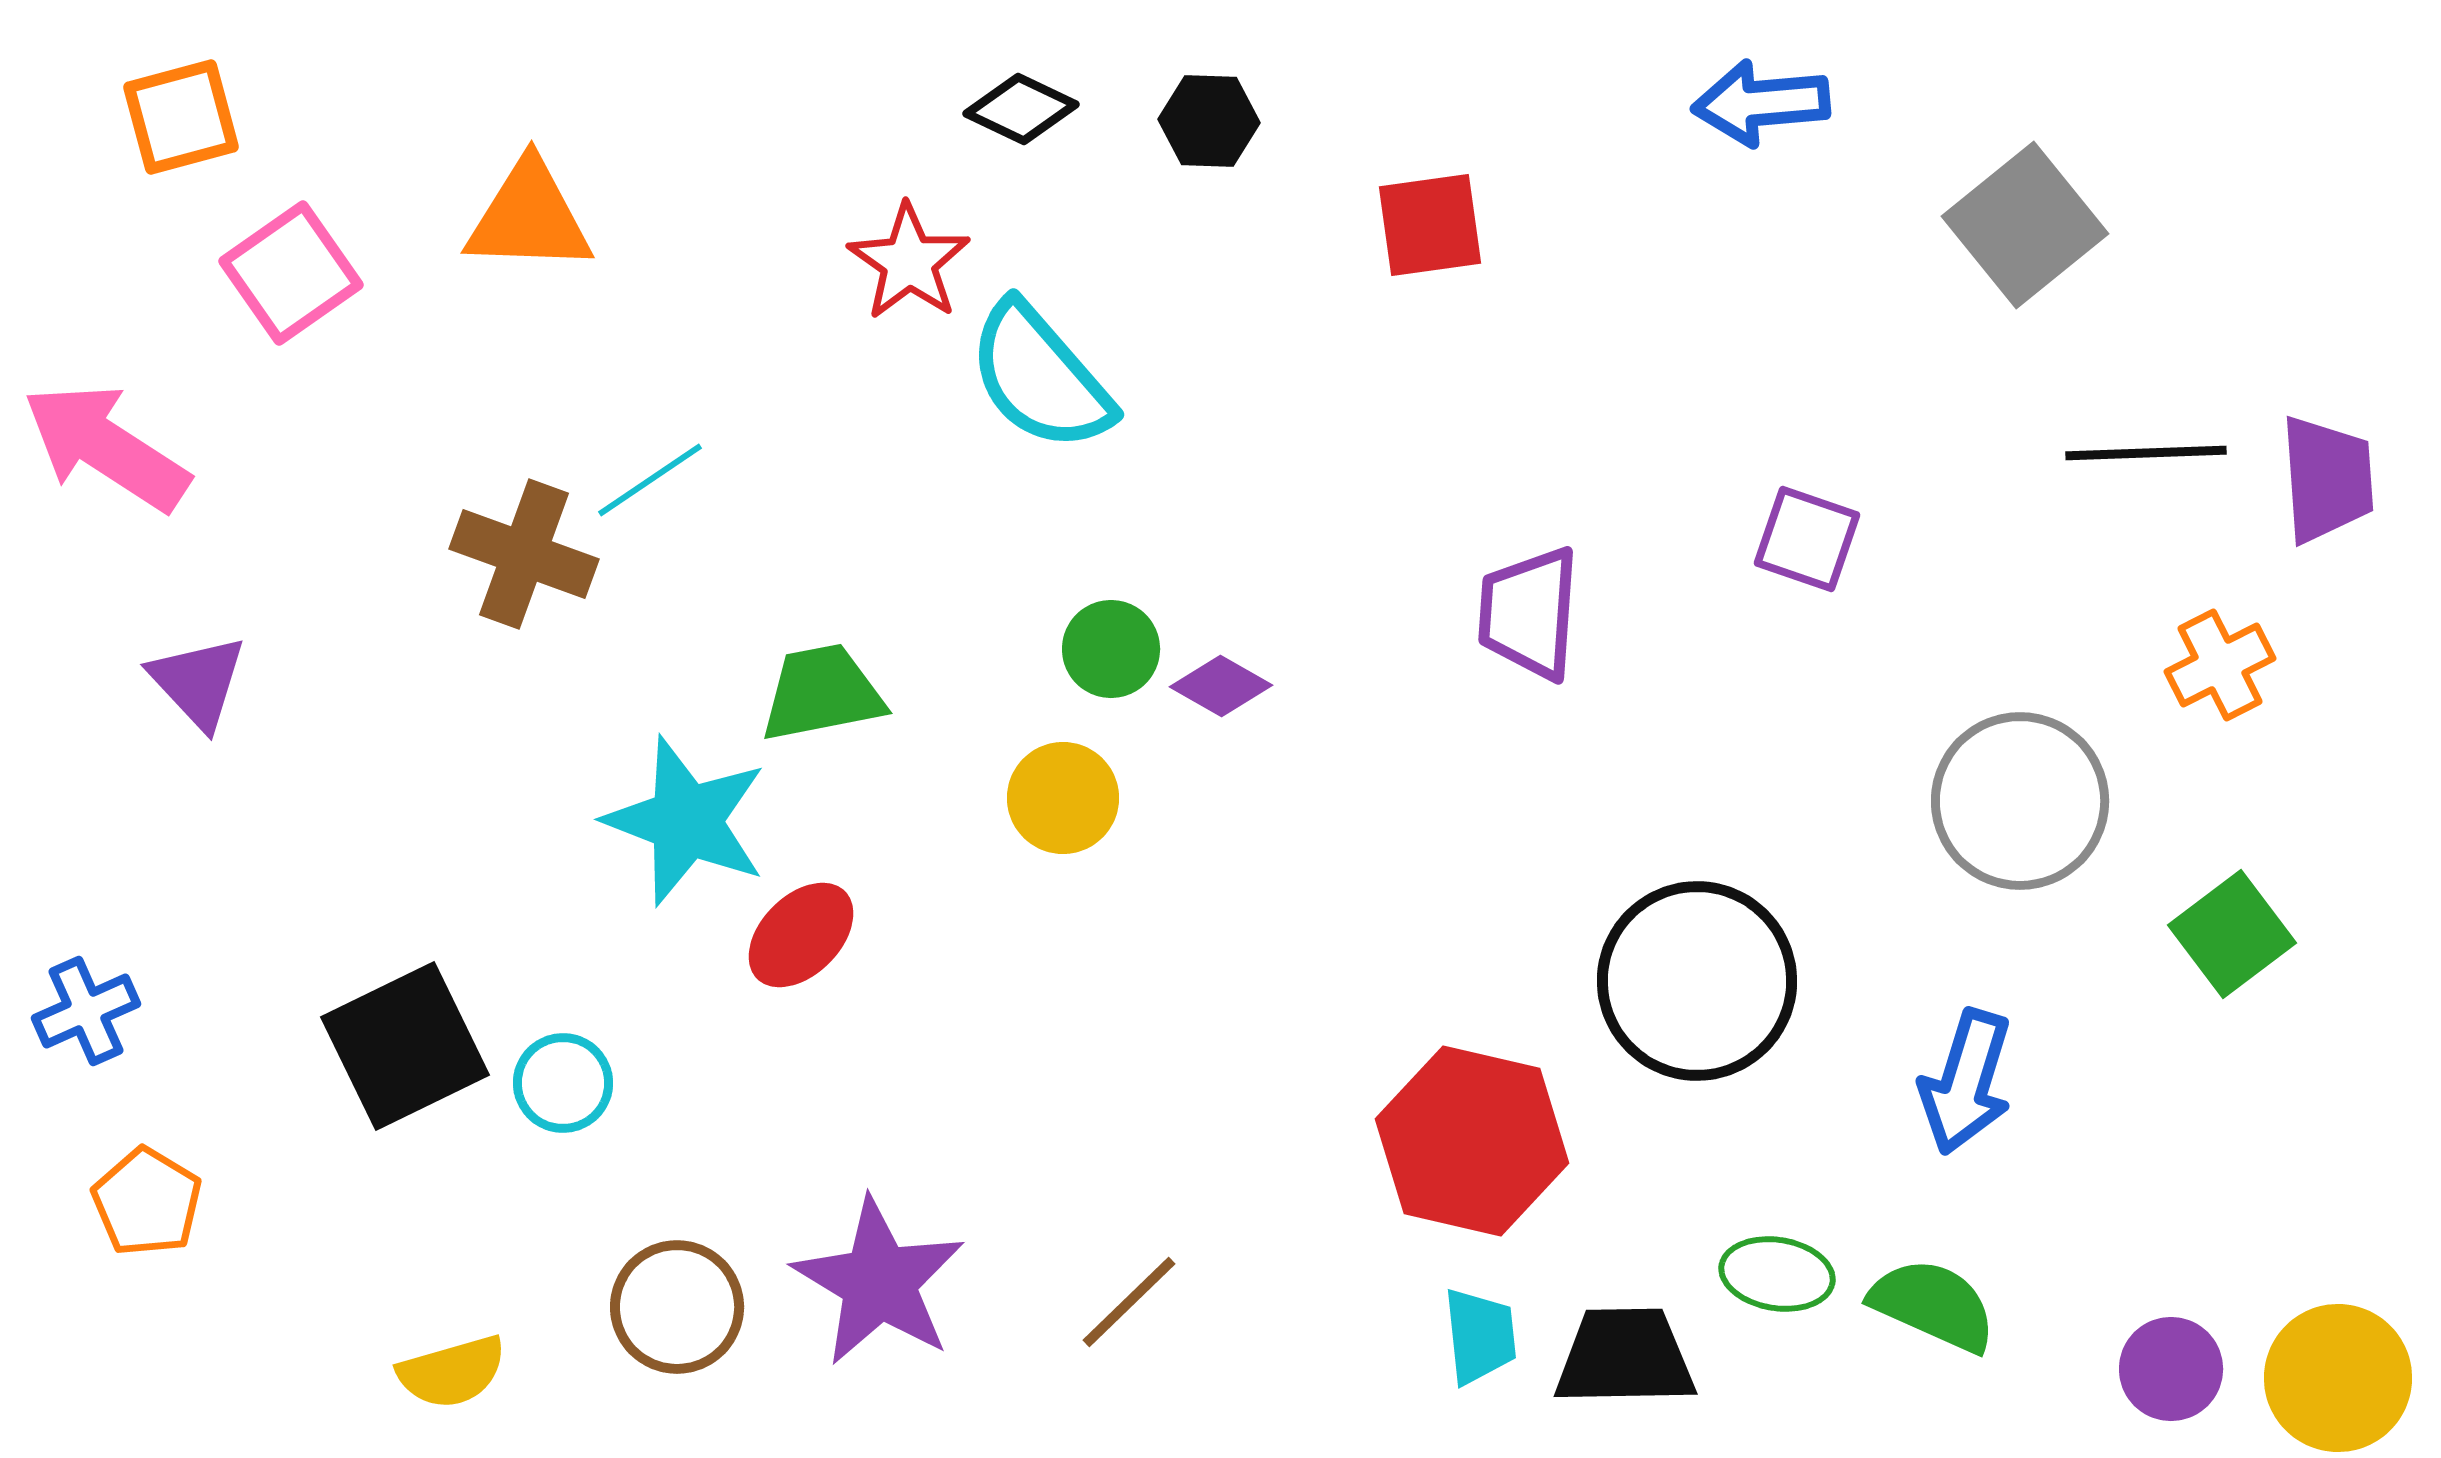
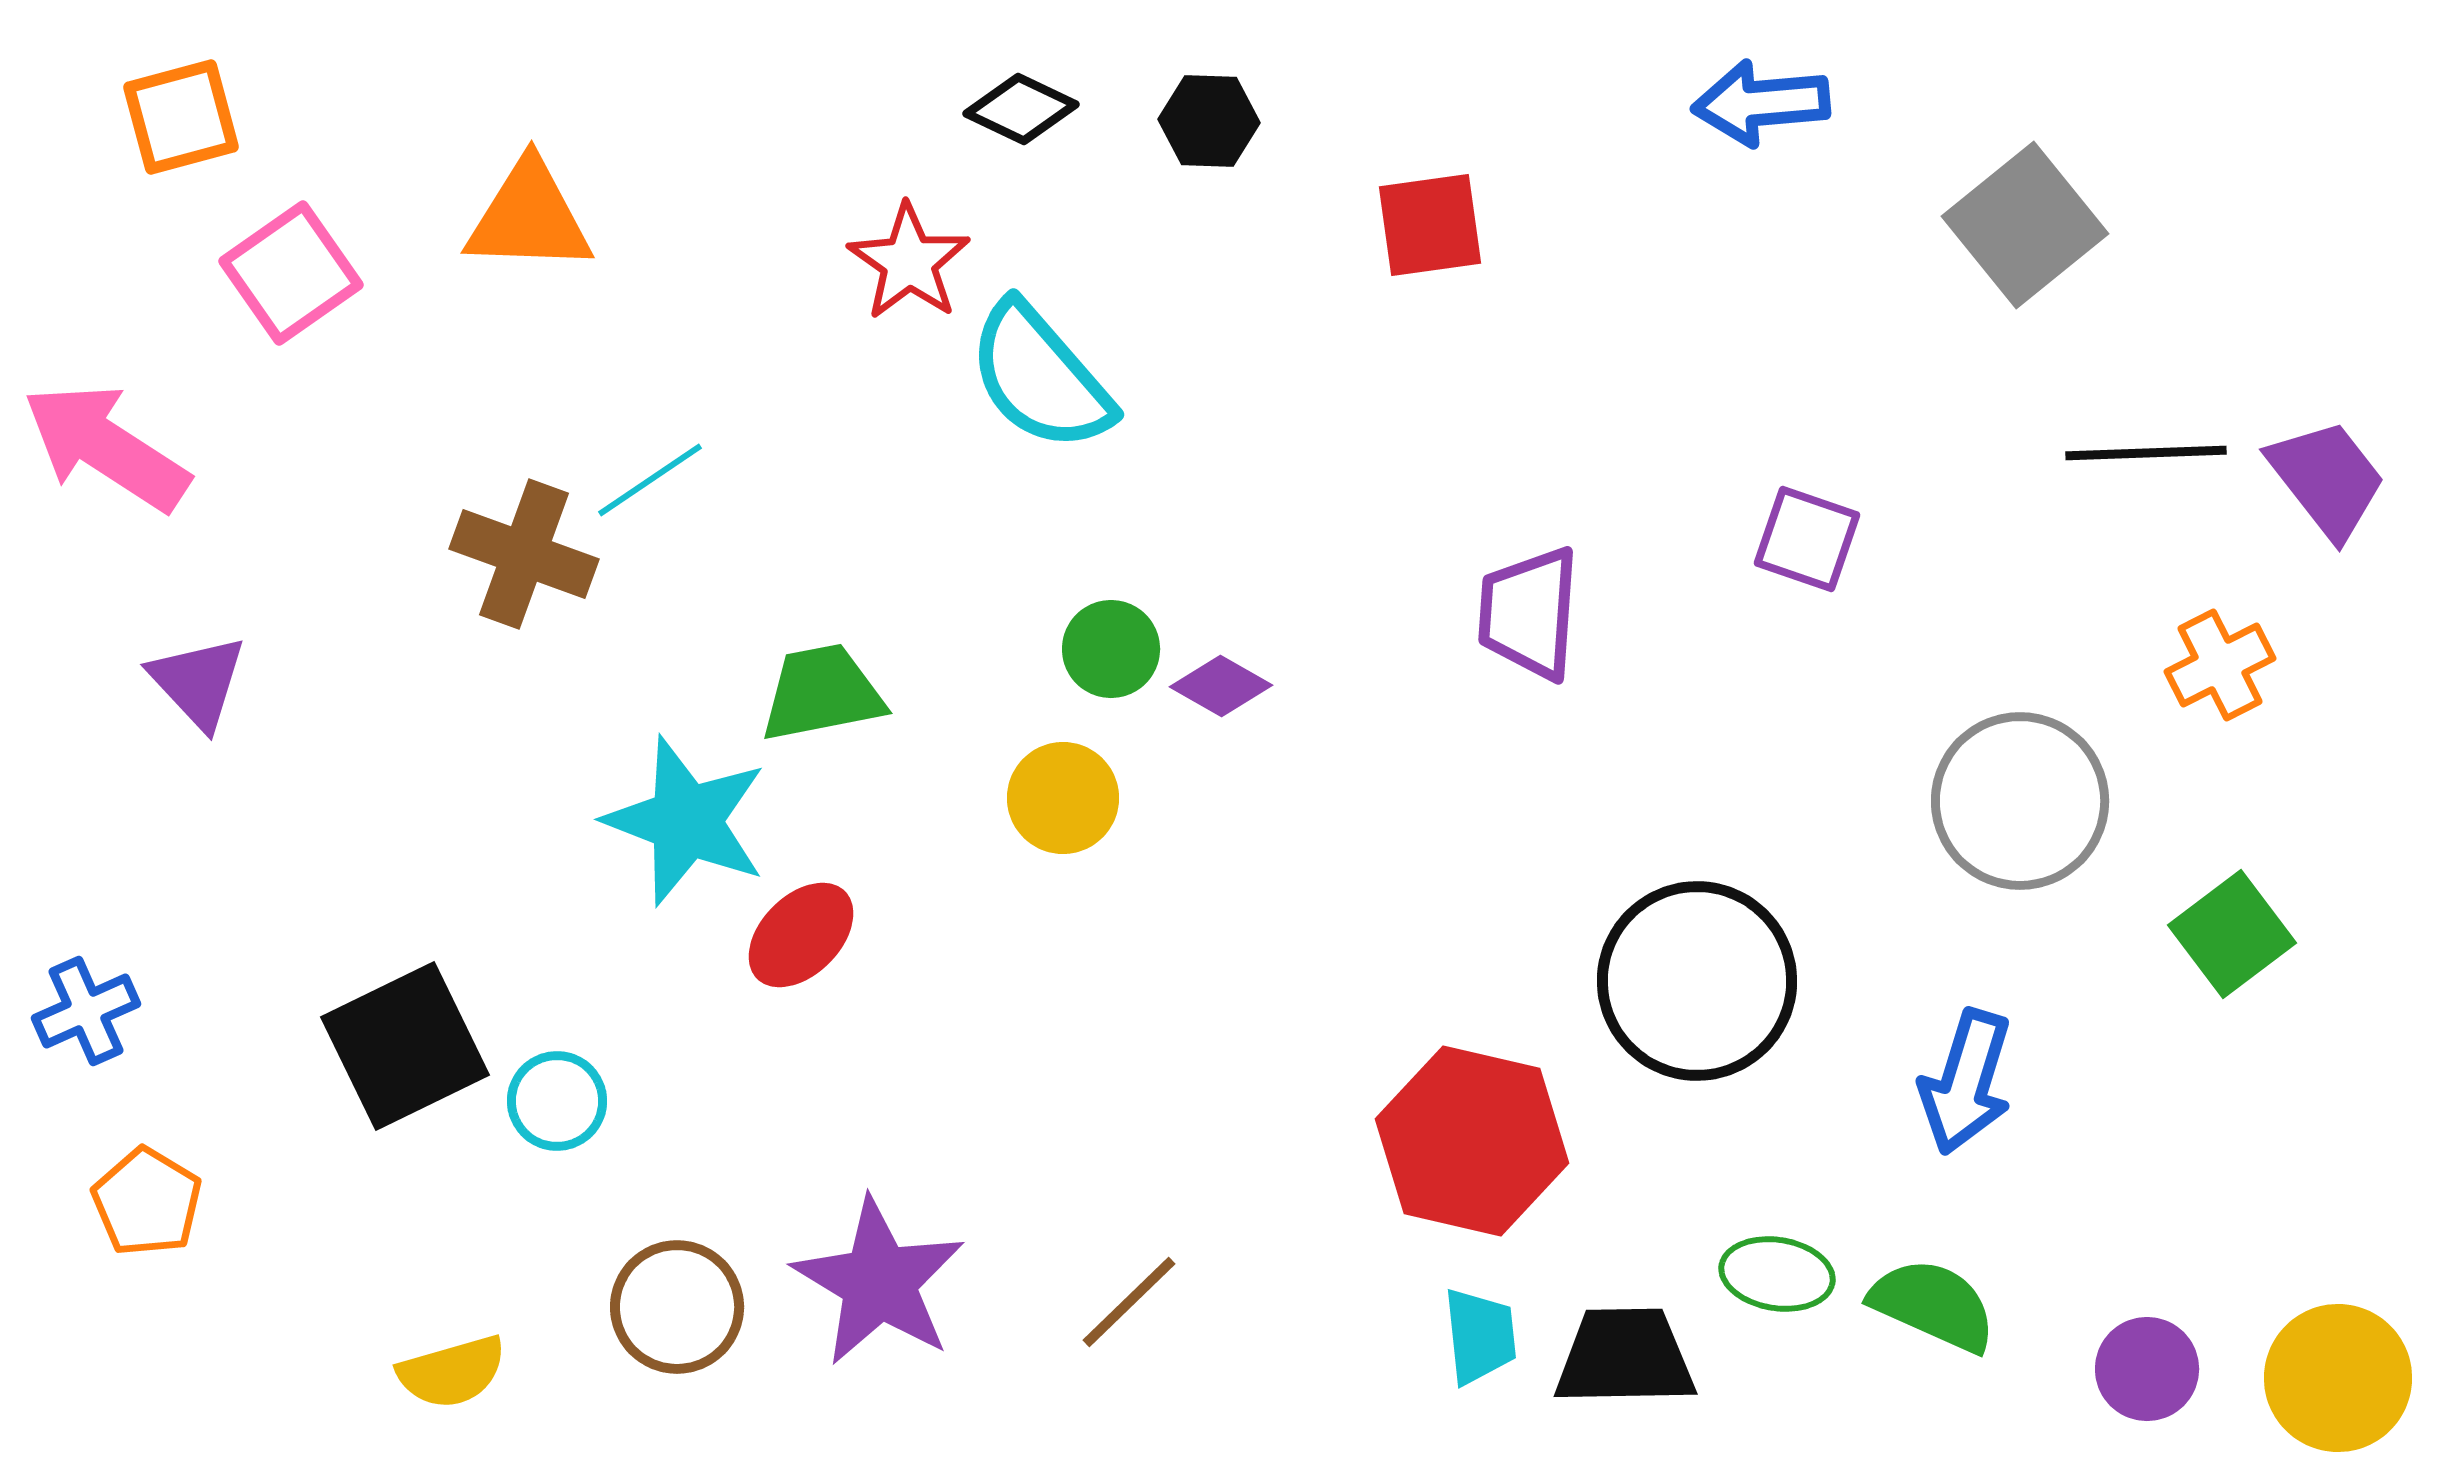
purple trapezoid at (2327, 479): rotated 34 degrees counterclockwise
cyan circle at (563, 1083): moved 6 px left, 18 px down
purple circle at (2171, 1369): moved 24 px left
